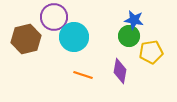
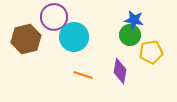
green circle: moved 1 px right, 1 px up
